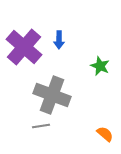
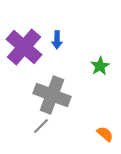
blue arrow: moved 2 px left
green star: rotated 18 degrees clockwise
gray line: rotated 36 degrees counterclockwise
